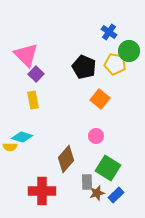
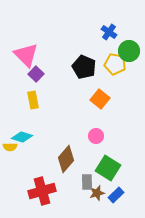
red cross: rotated 16 degrees counterclockwise
